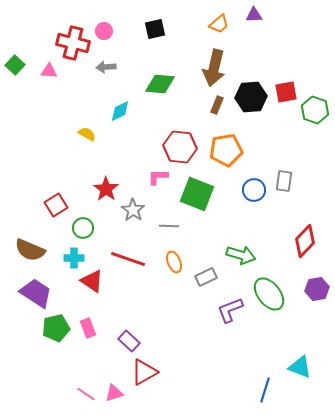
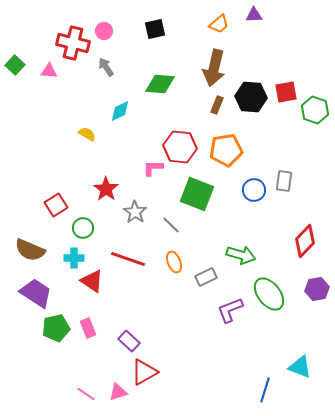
gray arrow at (106, 67): rotated 60 degrees clockwise
black hexagon at (251, 97): rotated 8 degrees clockwise
pink L-shape at (158, 177): moved 5 px left, 9 px up
gray star at (133, 210): moved 2 px right, 2 px down
gray line at (169, 226): moved 2 px right, 1 px up; rotated 42 degrees clockwise
pink triangle at (114, 393): moved 4 px right, 1 px up
